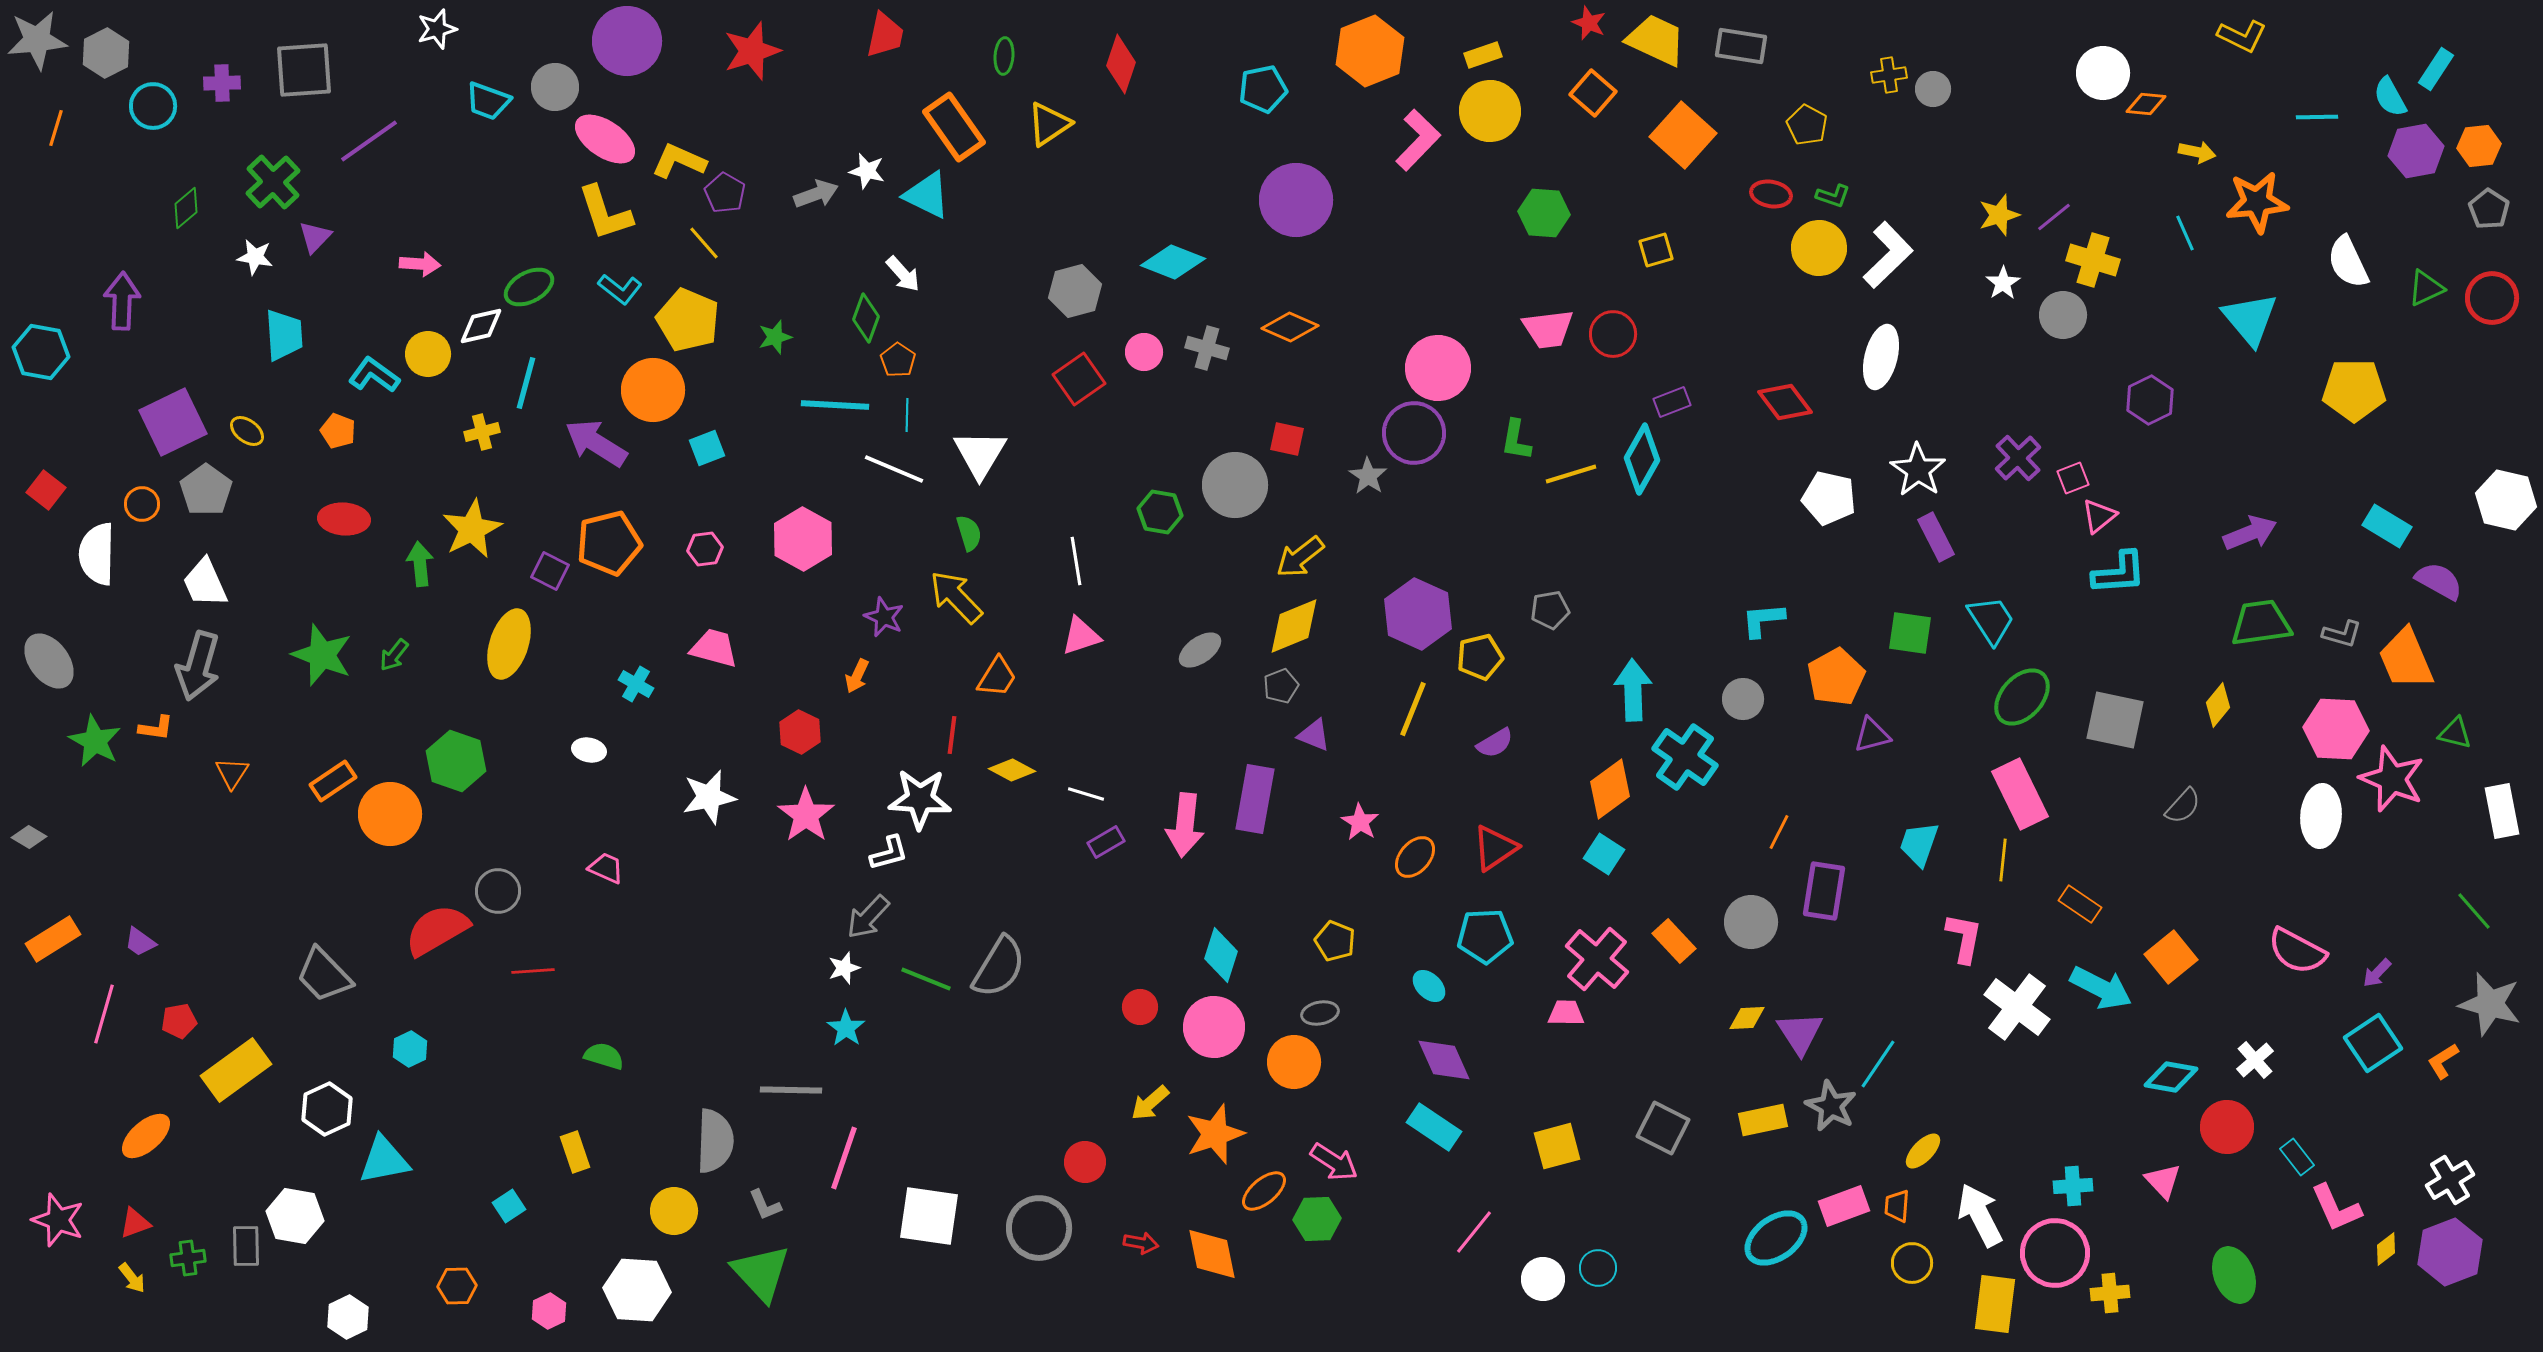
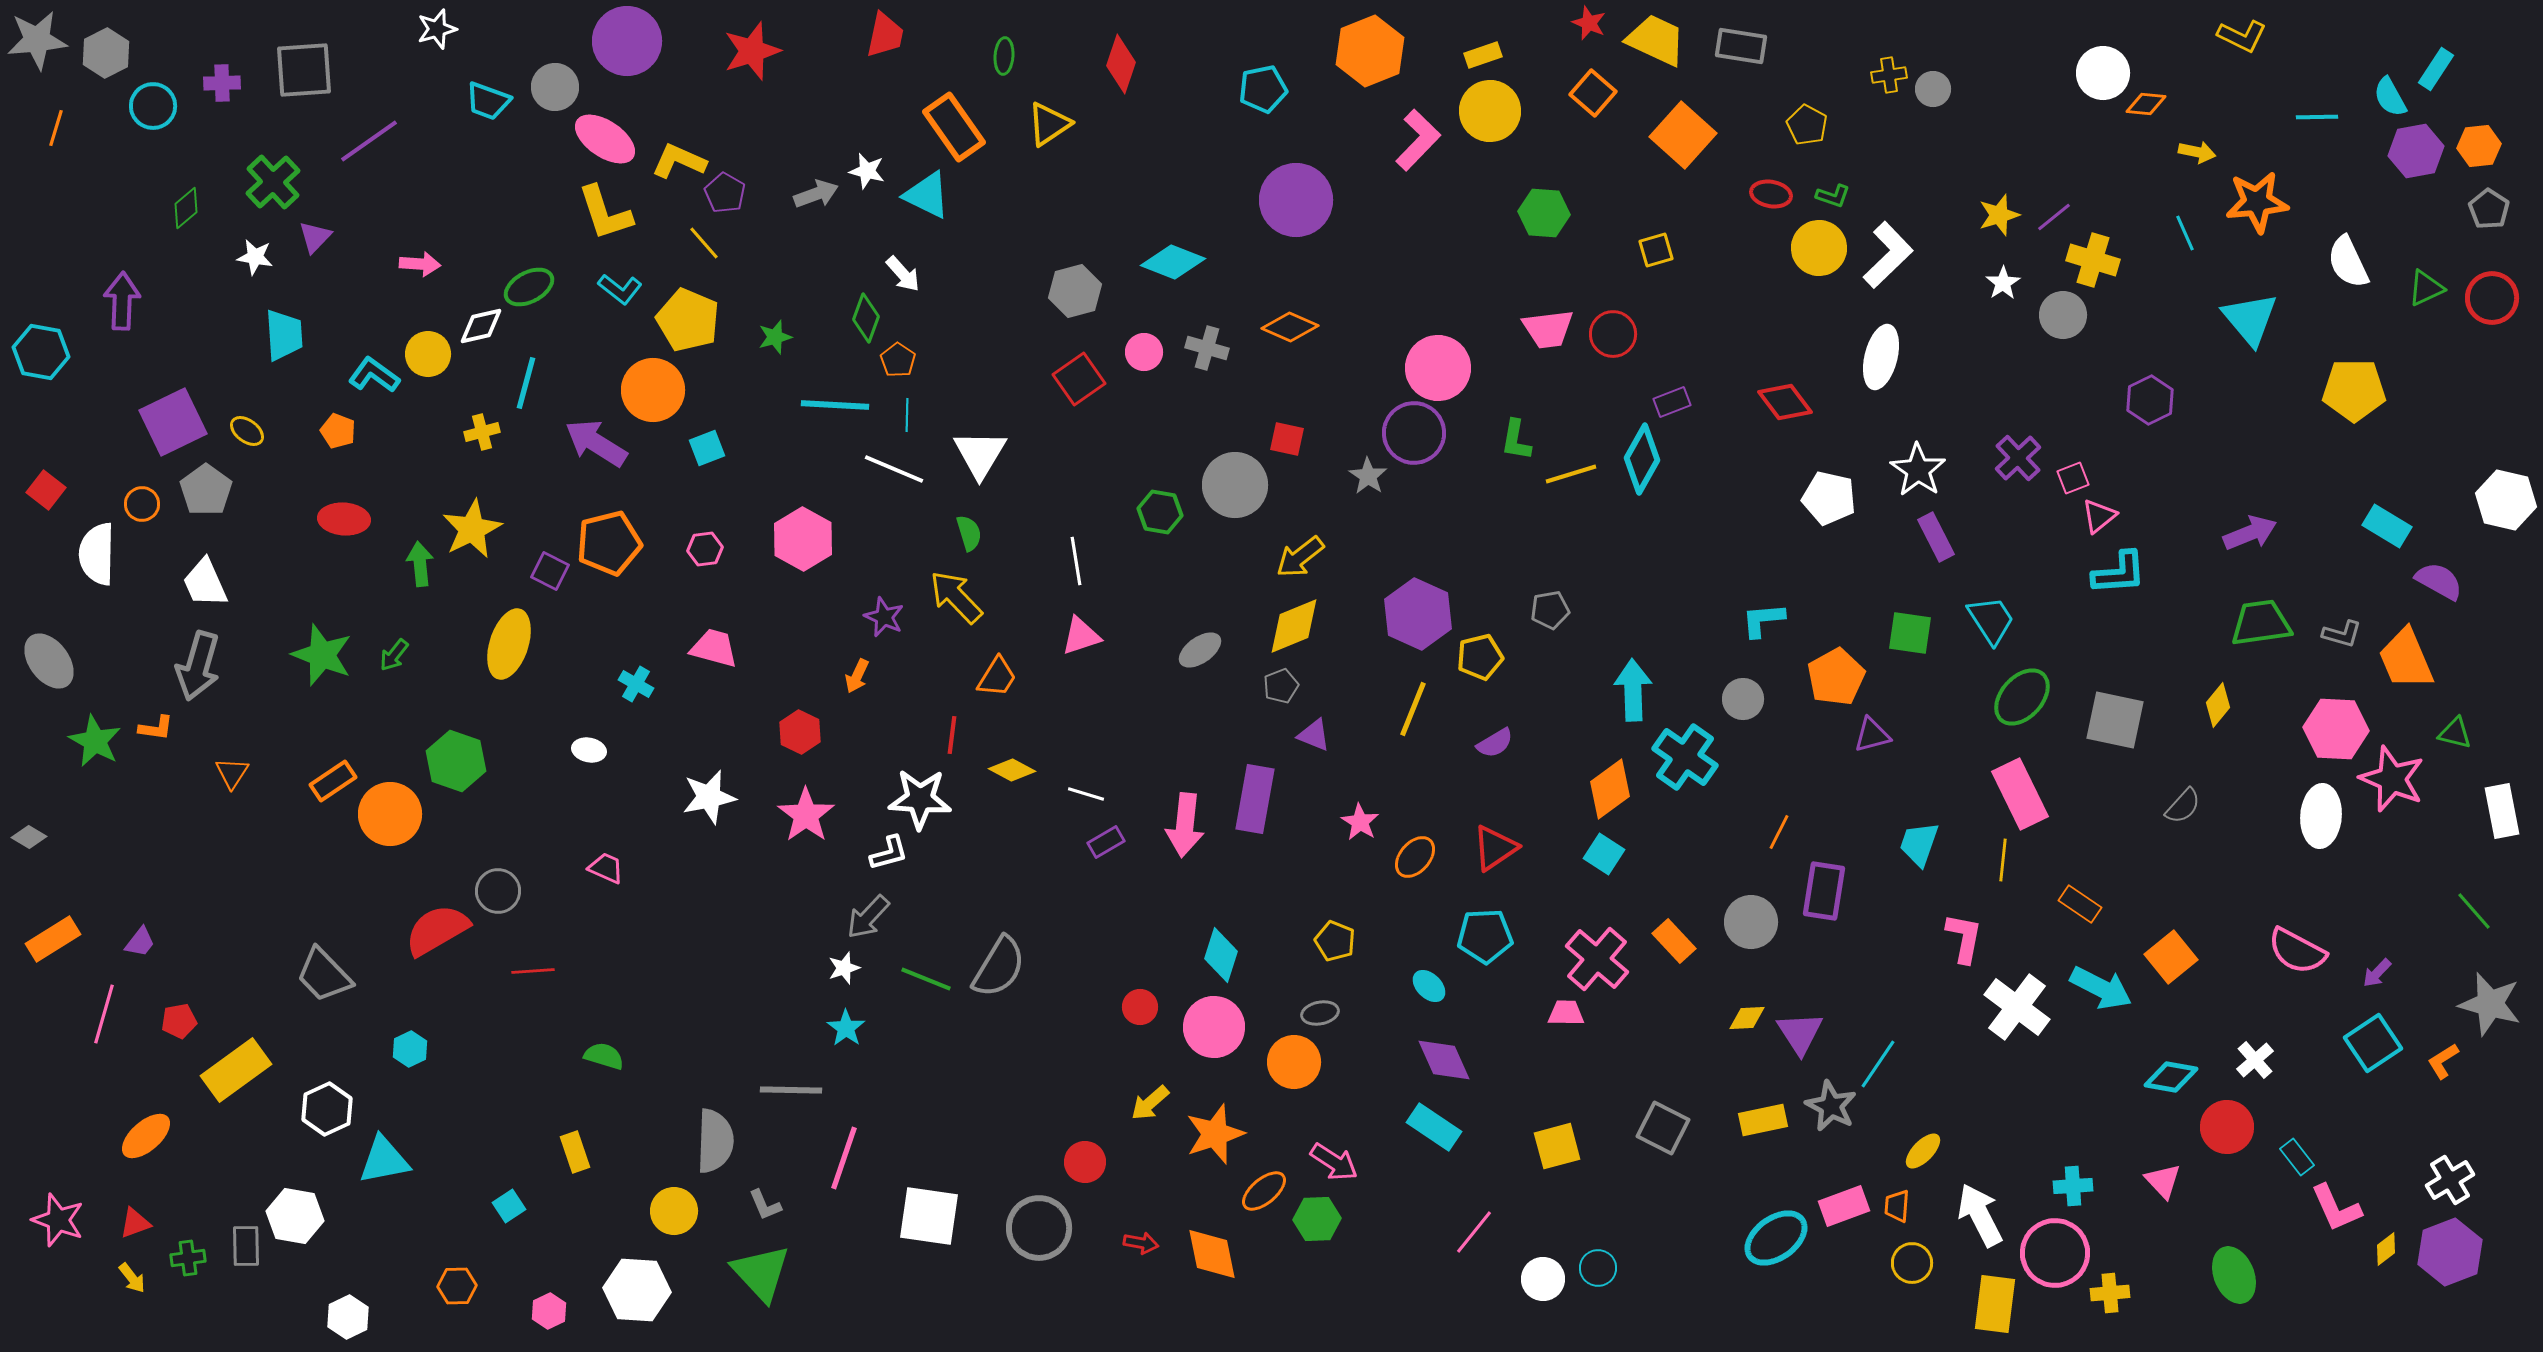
purple trapezoid at (140, 942): rotated 88 degrees counterclockwise
